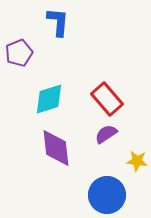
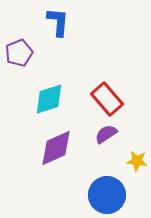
purple diamond: rotated 72 degrees clockwise
